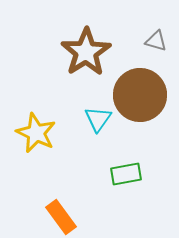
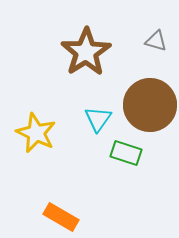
brown circle: moved 10 px right, 10 px down
green rectangle: moved 21 px up; rotated 28 degrees clockwise
orange rectangle: rotated 24 degrees counterclockwise
